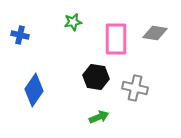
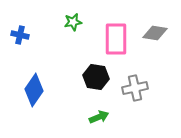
gray cross: rotated 25 degrees counterclockwise
